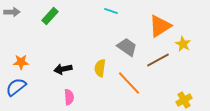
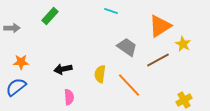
gray arrow: moved 16 px down
yellow semicircle: moved 6 px down
orange line: moved 2 px down
